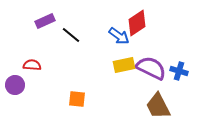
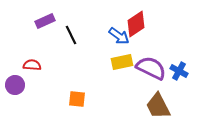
red diamond: moved 1 px left, 1 px down
black line: rotated 24 degrees clockwise
yellow rectangle: moved 2 px left, 3 px up
blue cross: rotated 12 degrees clockwise
